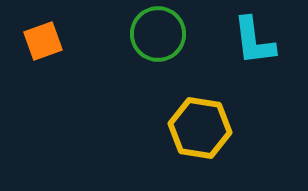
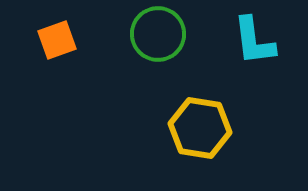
orange square: moved 14 px right, 1 px up
